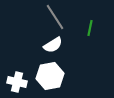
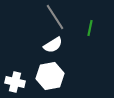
white cross: moved 2 px left
